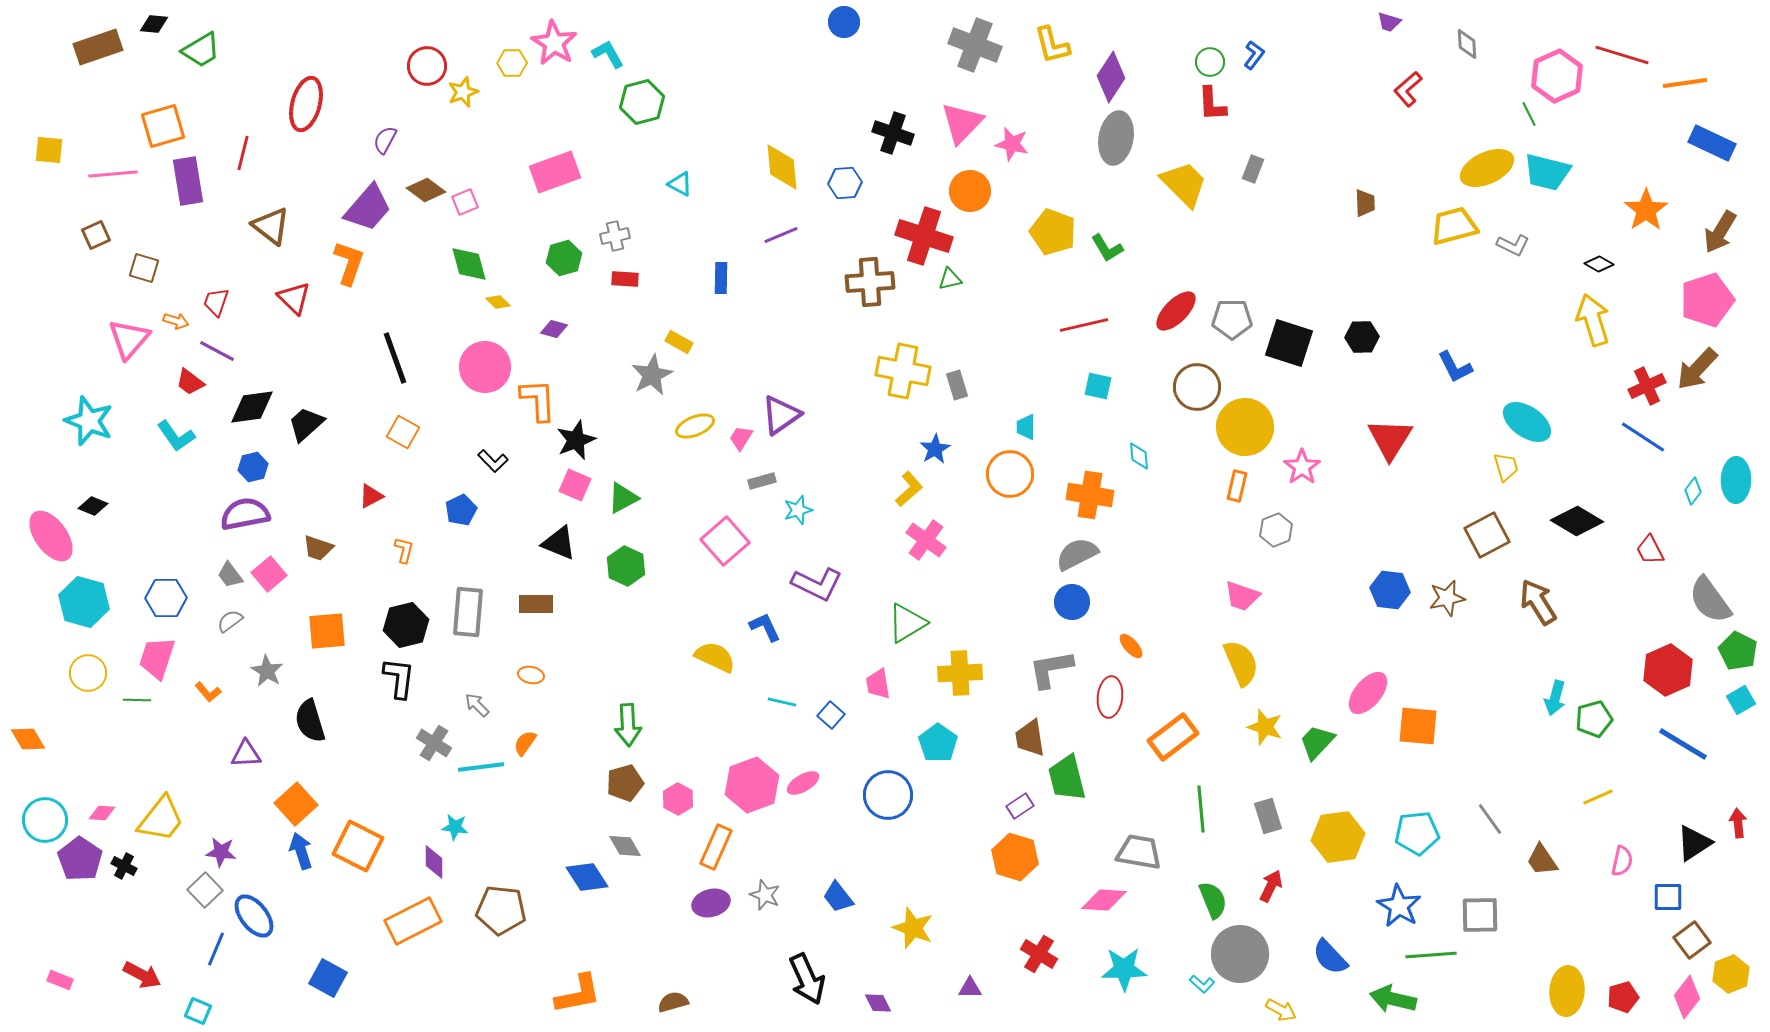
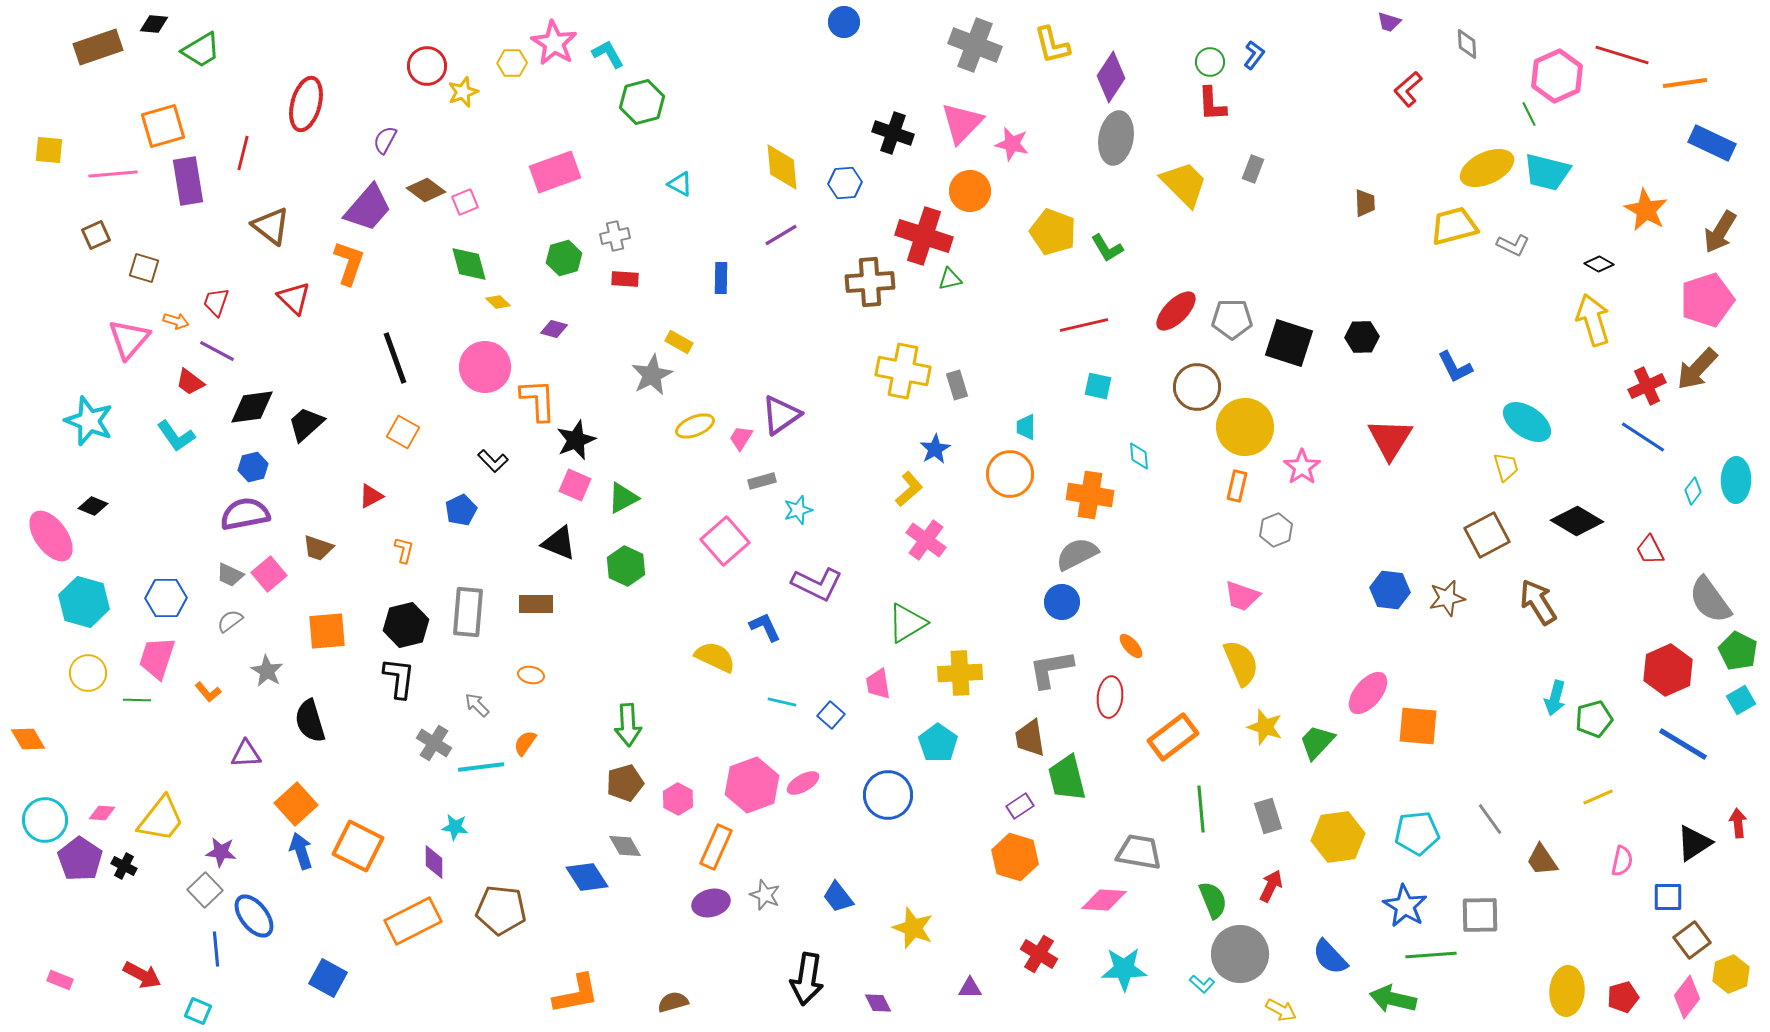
orange star at (1646, 210): rotated 9 degrees counterclockwise
purple line at (781, 235): rotated 8 degrees counterclockwise
gray trapezoid at (230, 575): rotated 28 degrees counterclockwise
blue circle at (1072, 602): moved 10 px left
blue star at (1399, 906): moved 6 px right
blue line at (216, 949): rotated 28 degrees counterclockwise
black arrow at (807, 979): rotated 33 degrees clockwise
orange L-shape at (578, 994): moved 2 px left
